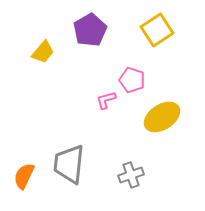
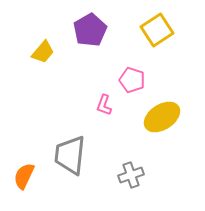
pink L-shape: moved 2 px left, 5 px down; rotated 55 degrees counterclockwise
gray trapezoid: moved 1 px right, 9 px up
